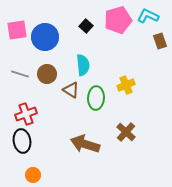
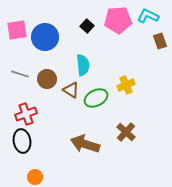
pink pentagon: rotated 12 degrees clockwise
black square: moved 1 px right
brown circle: moved 5 px down
green ellipse: rotated 60 degrees clockwise
orange circle: moved 2 px right, 2 px down
